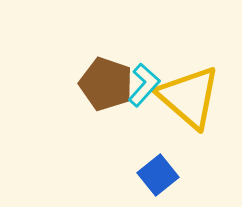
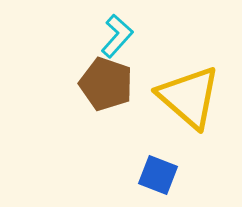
cyan L-shape: moved 27 px left, 49 px up
blue square: rotated 30 degrees counterclockwise
